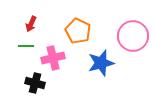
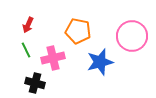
red arrow: moved 3 px left, 1 px down
orange pentagon: rotated 15 degrees counterclockwise
pink circle: moved 1 px left
green line: moved 4 px down; rotated 63 degrees clockwise
blue star: moved 1 px left, 1 px up
